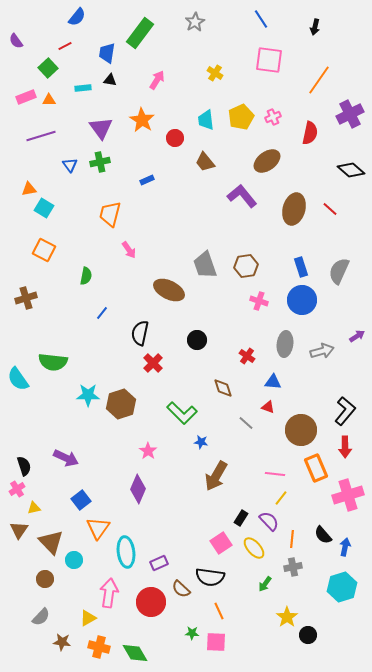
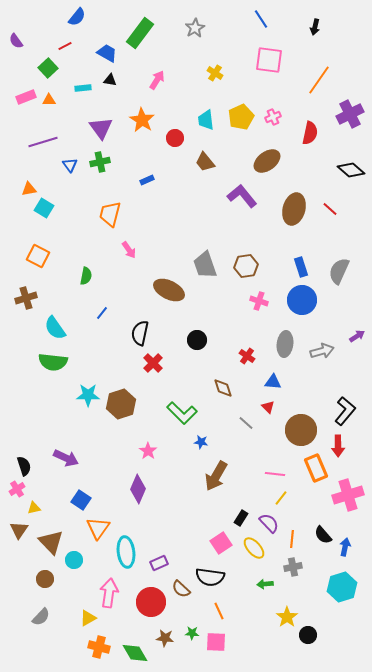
gray star at (195, 22): moved 6 px down
blue trapezoid at (107, 53): rotated 110 degrees clockwise
purple line at (41, 136): moved 2 px right, 6 px down
orange square at (44, 250): moved 6 px left, 6 px down
cyan semicircle at (18, 379): moved 37 px right, 51 px up
red triangle at (268, 407): rotated 24 degrees clockwise
red arrow at (345, 447): moved 7 px left, 1 px up
blue square at (81, 500): rotated 18 degrees counterclockwise
purple semicircle at (269, 521): moved 2 px down
green arrow at (265, 584): rotated 49 degrees clockwise
brown star at (62, 642): moved 103 px right, 4 px up
